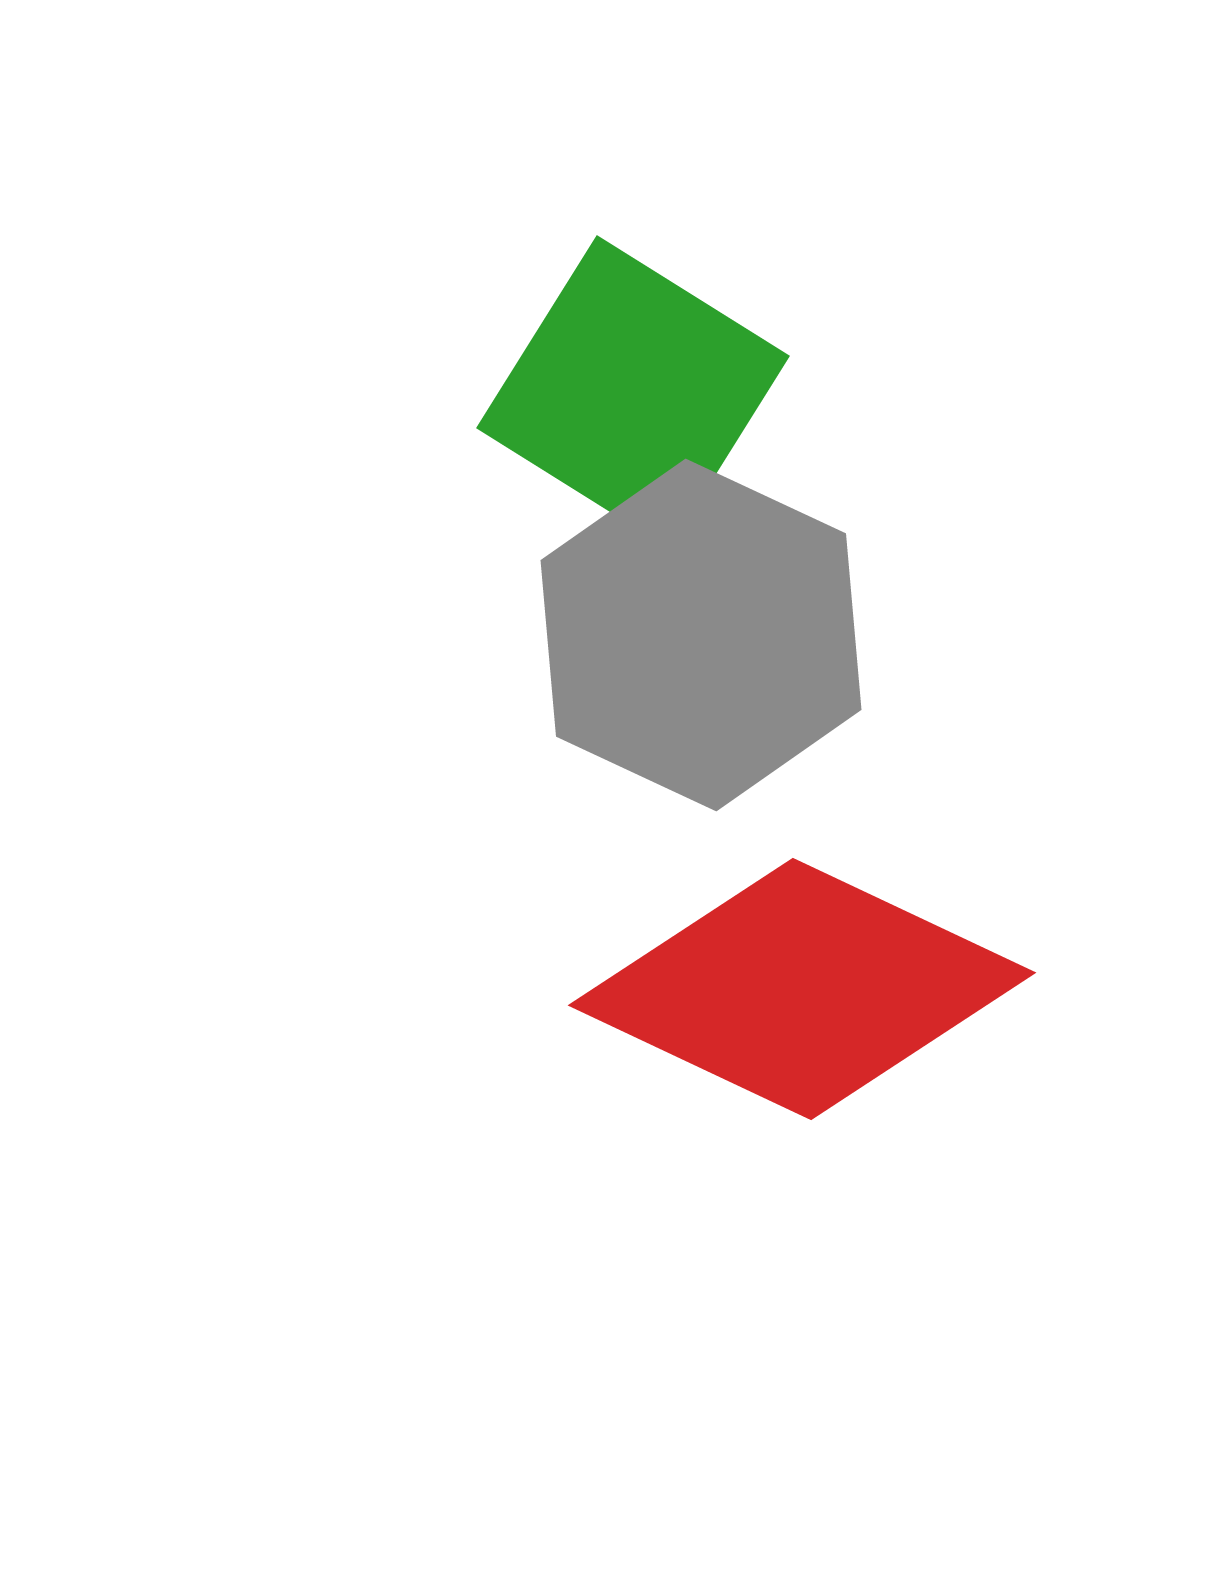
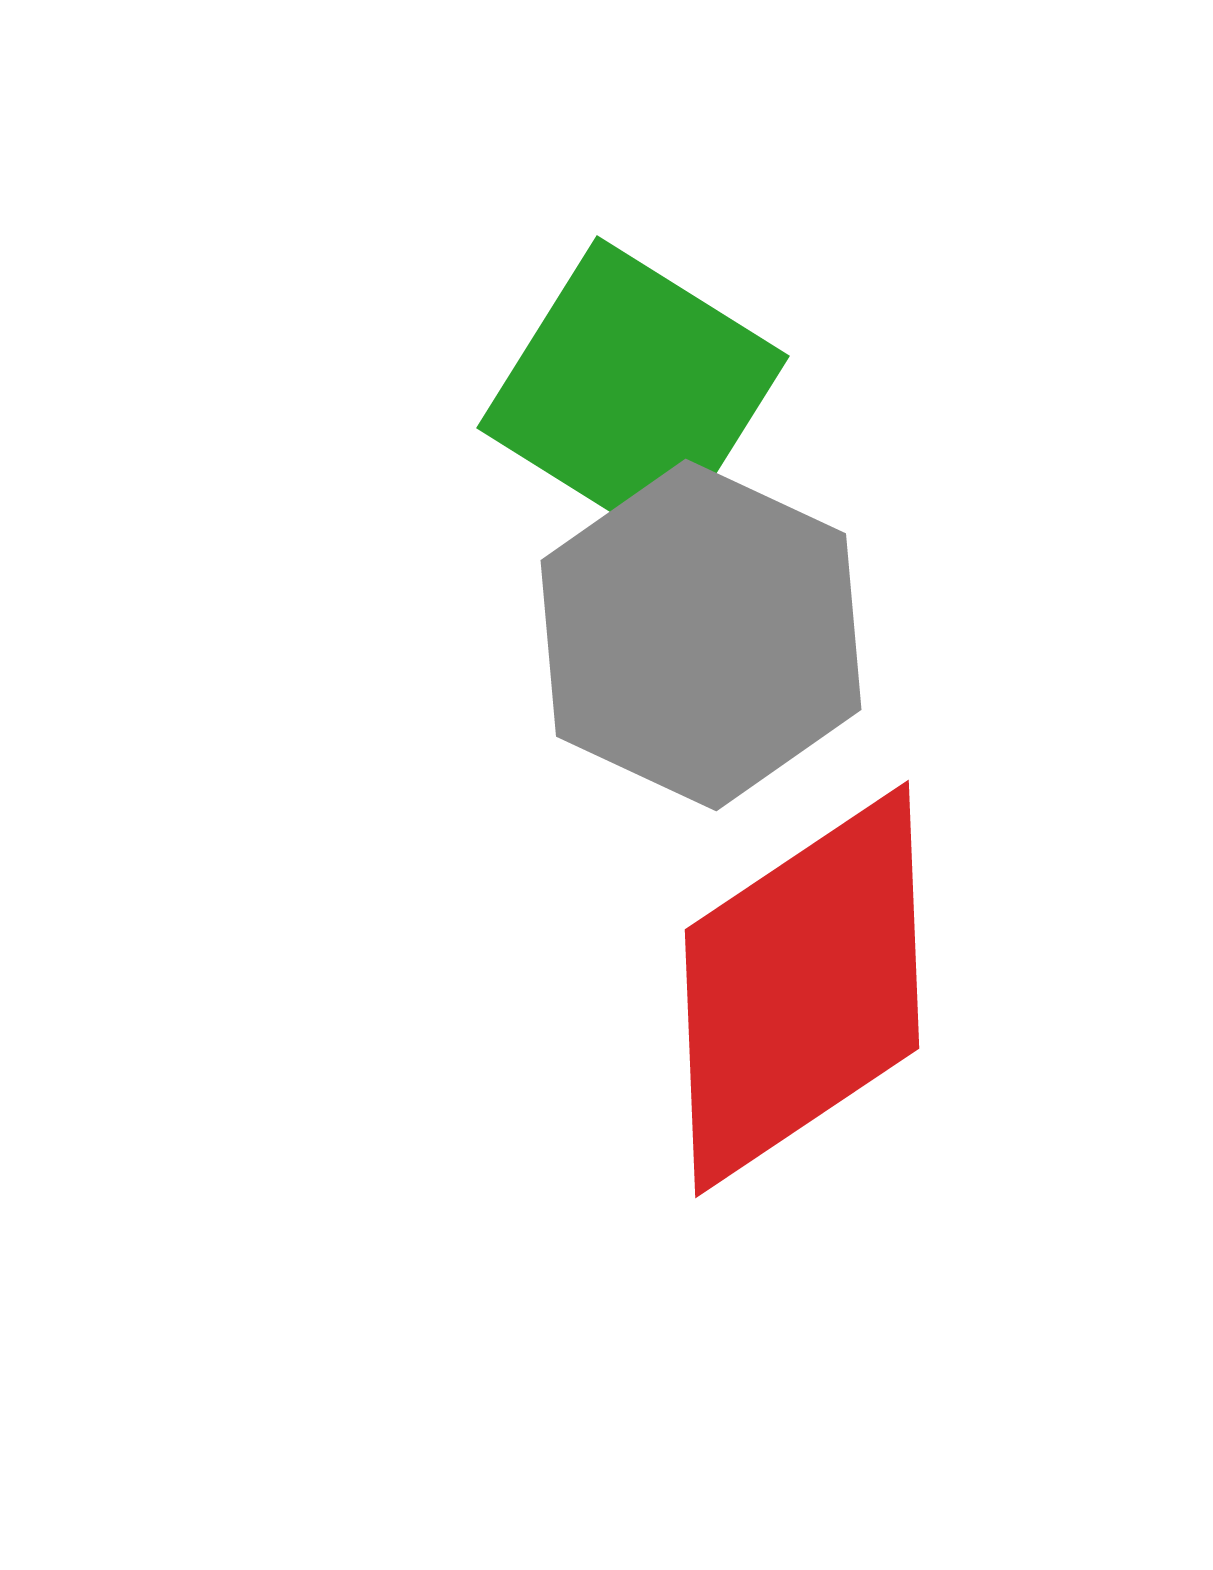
red diamond: rotated 59 degrees counterclockwise
